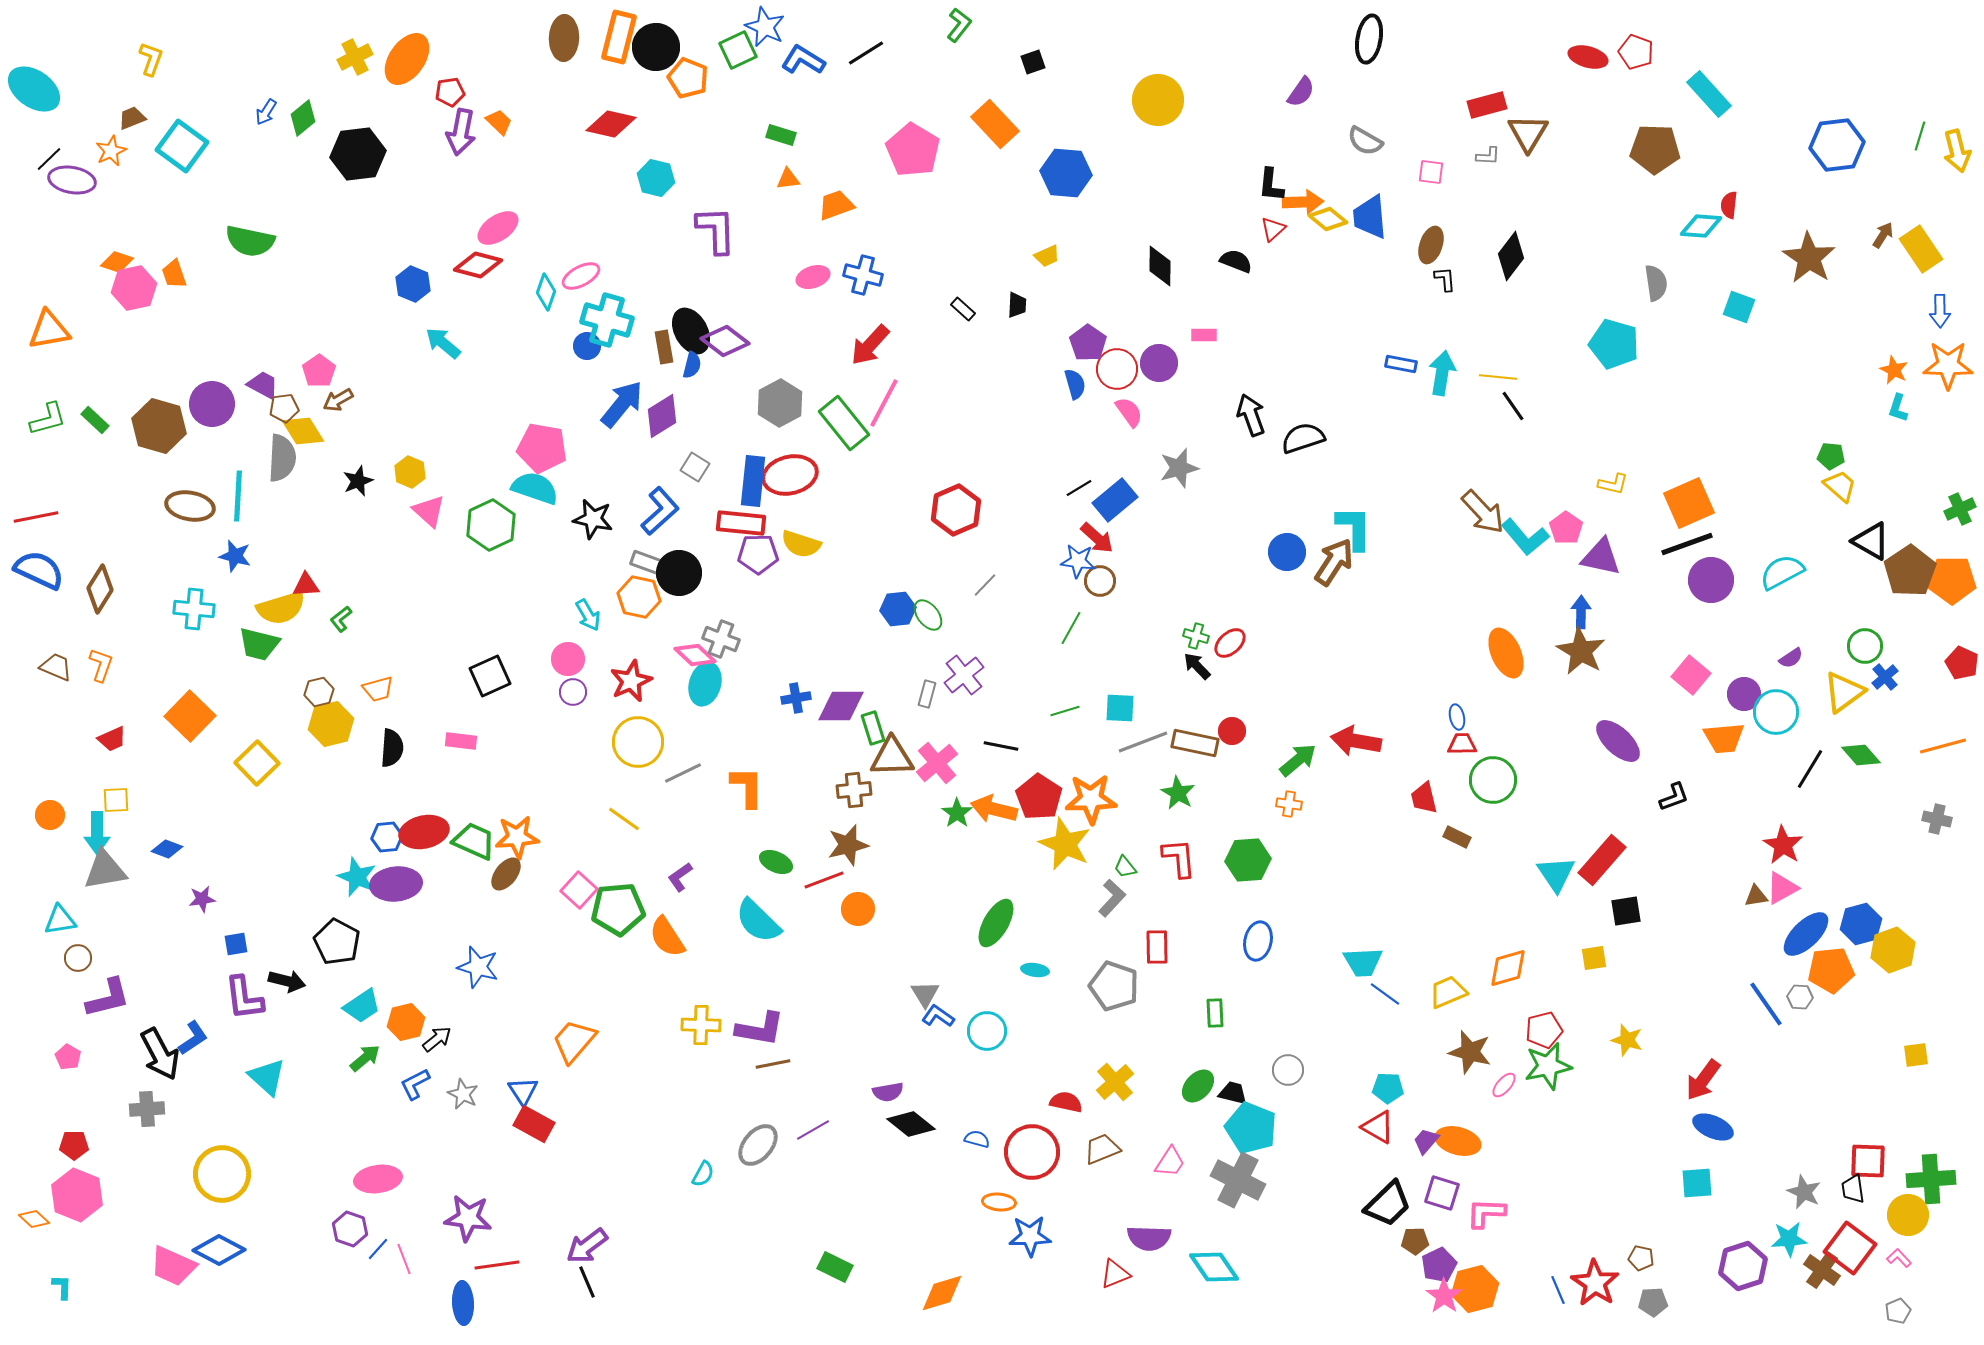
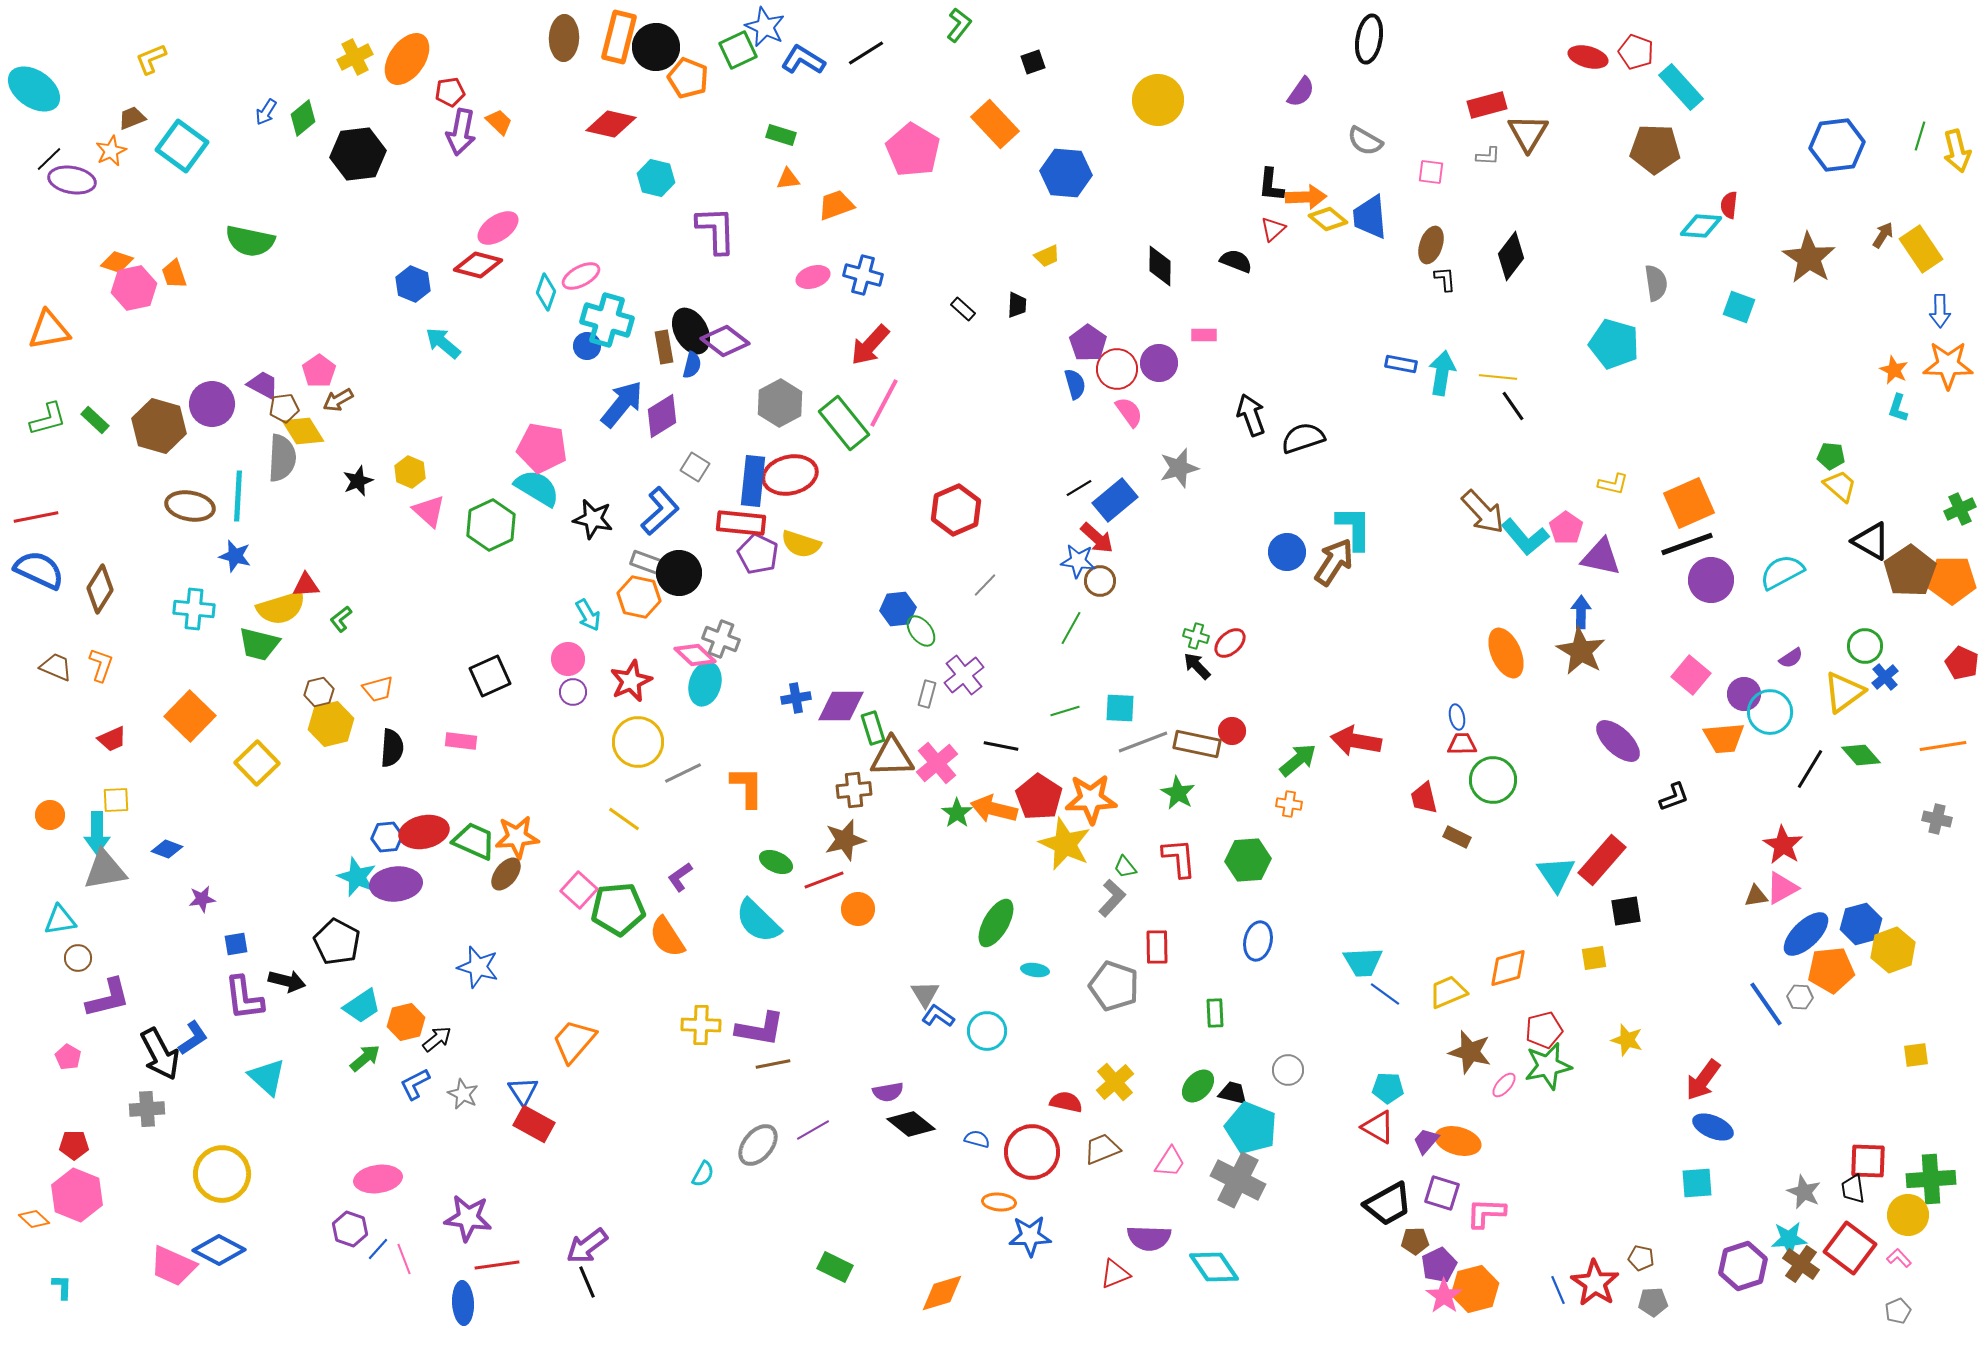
yellow L-shape at (151, 59): rotated 132 degrees counterclockwise
cyan rectangle at (1709, 94): moved 28 px left, 7 px up
orange arrow at (1303, 202): moved 3 px right, 5 px up
cyan semicircle at (535, 488): moved 2 px right; rotated 12 degrees clockwise
purple pentagon at (758, 554): rotated 27 degrees clockwise
green ellipse at (928, 615): moved 7 px left, 16 px down
cyan circle at (1776, 712): moved 6 px left
brown rectangle at (1195, 743): moved 2 px right, 1 px down
orange line at (1943, 746): rotated 6 degrees clockwise
brown star at (848, 845): moved 3 px left, 5 px up
black trapezoid at (1388, 1204): rotated 15 degrees clockwise
brown cross at (1822, 1270): moved 21 px left, 6 px up
